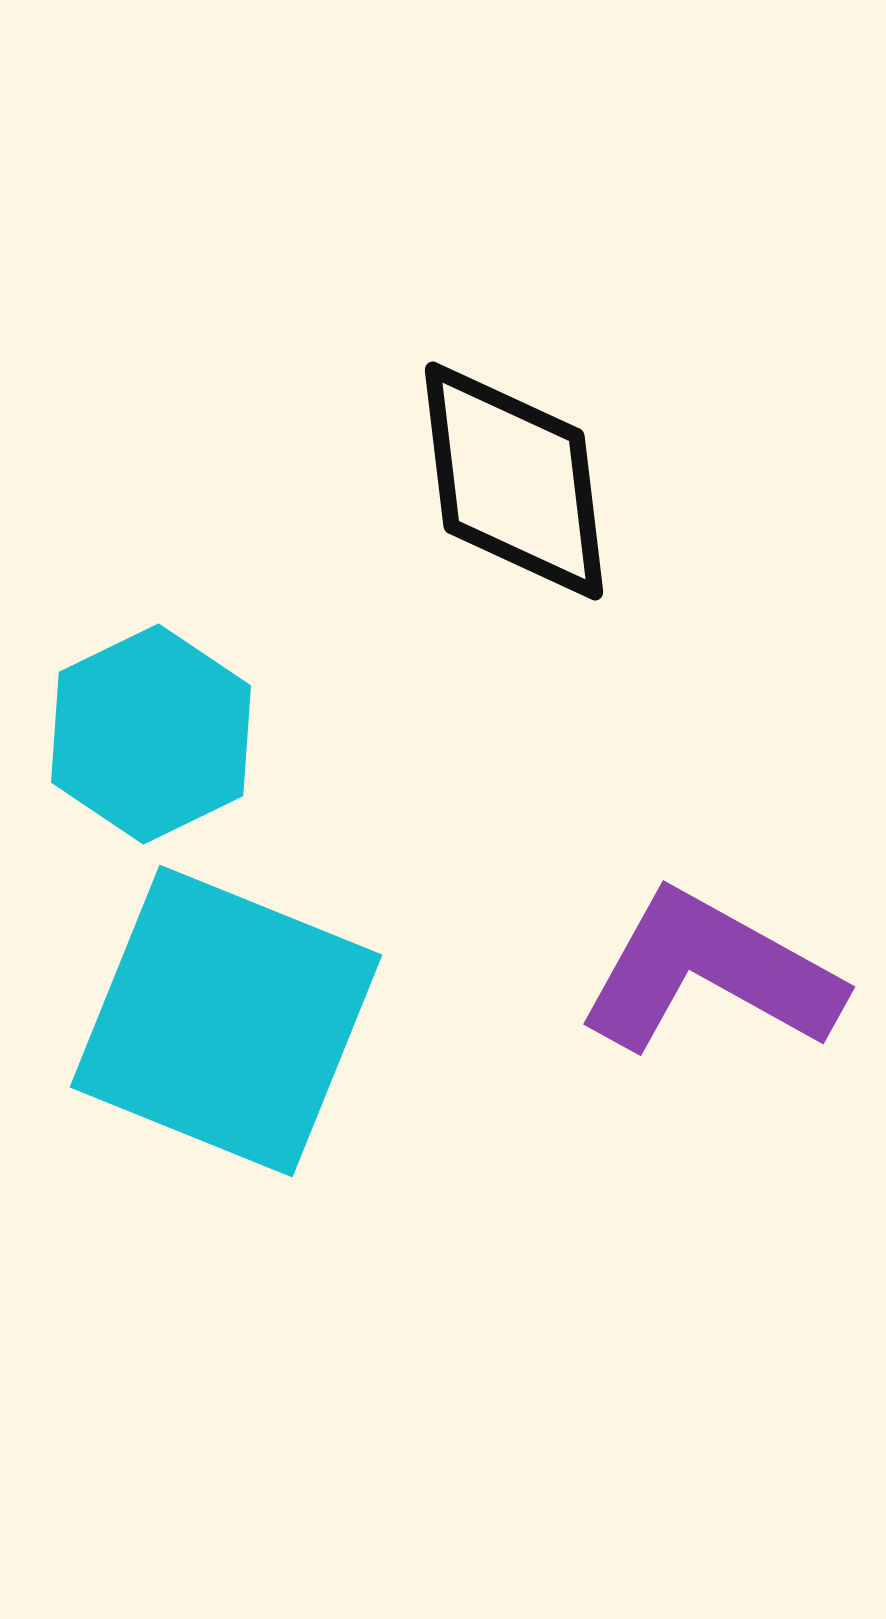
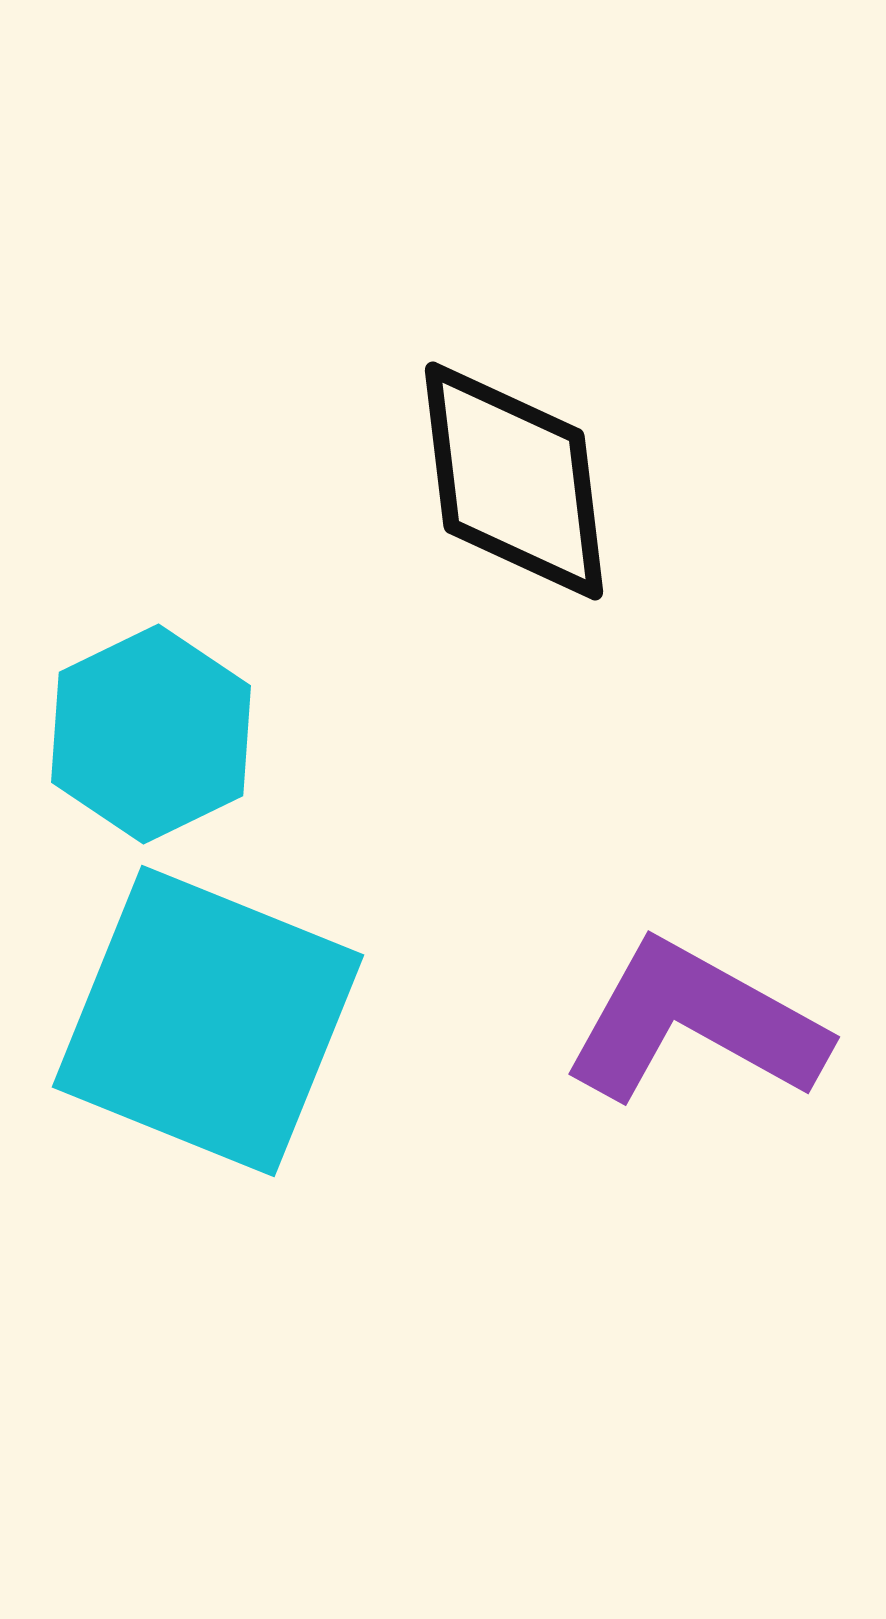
purple L-shape: moved 15 px left, 50 px down
cyan square: moved 18 px left
